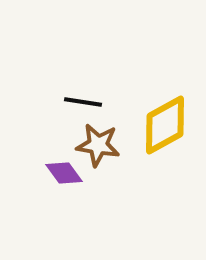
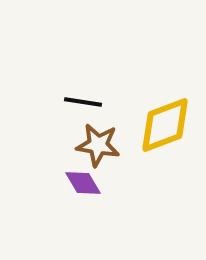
yellow diamond: rotated 8 degrees clockwise
purple diamond: moved 19 px right, 10 px down; rotated 6 degrees clockwise
